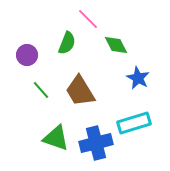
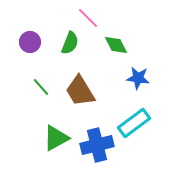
pink line: moved 1 px up
green semicircle: moved 3 px right
purple circle: moved 3 px right, 13 px up
blue star: rotated 20 degrees counterclockwise
green line: moved 3 px up
cyan rectangle: rotated 20 degrees counterclockwise
green triangle: rotated 48 degrees counterclockwise
blue cross: moved 1 px right, 2 px down
